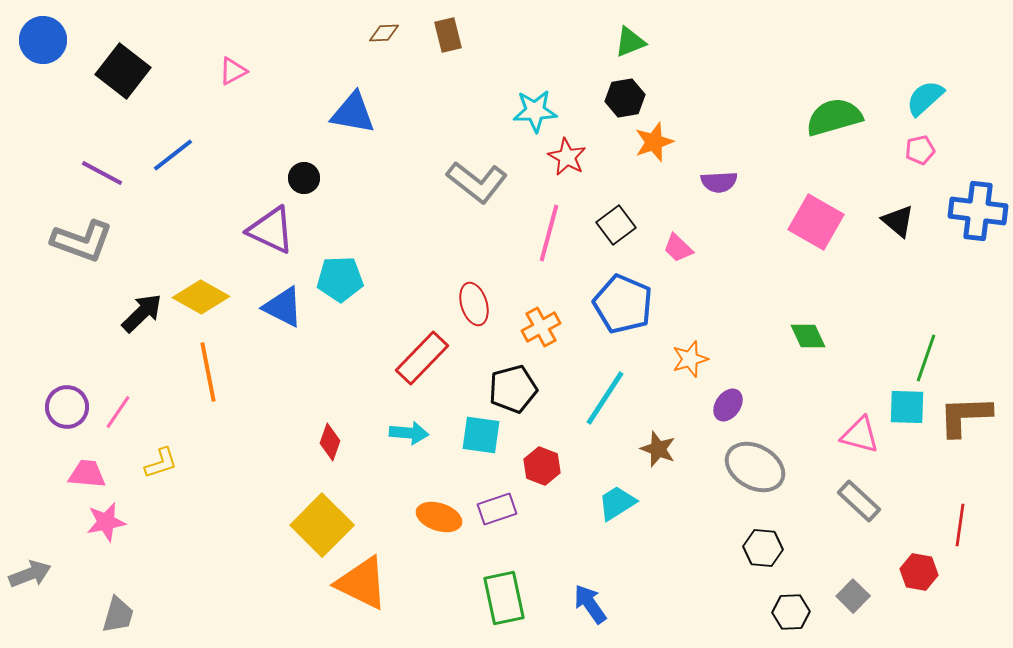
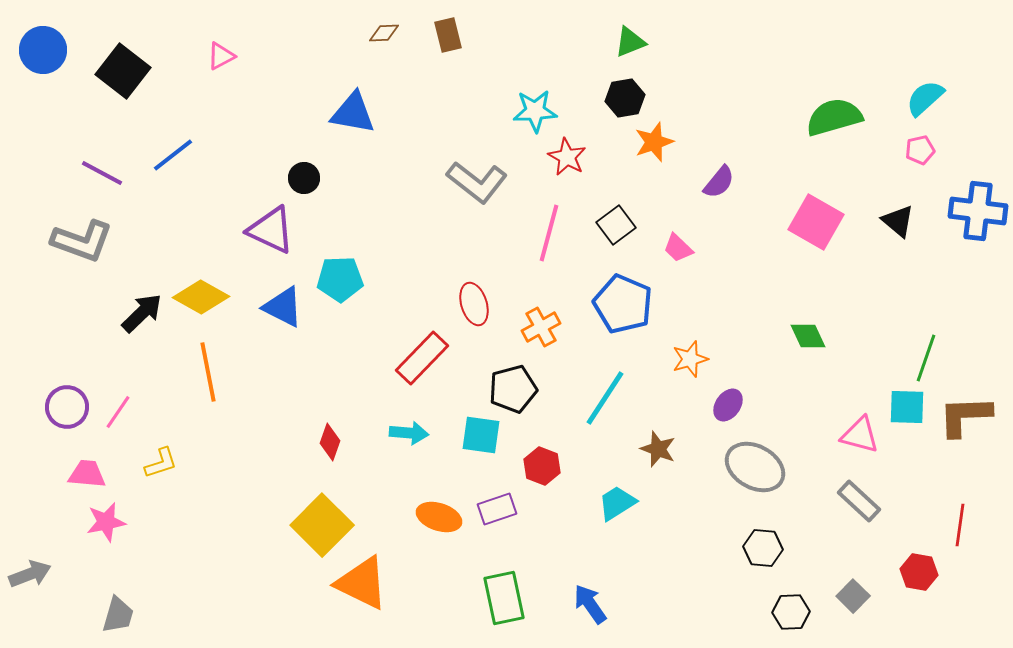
blue circle at (43, 40): moved 10 px down
pink triangle at (233, 71): moved 12 px left, 15 px up
purple semicircle at (719, 182): rotated 48 degrees counterclockwise
